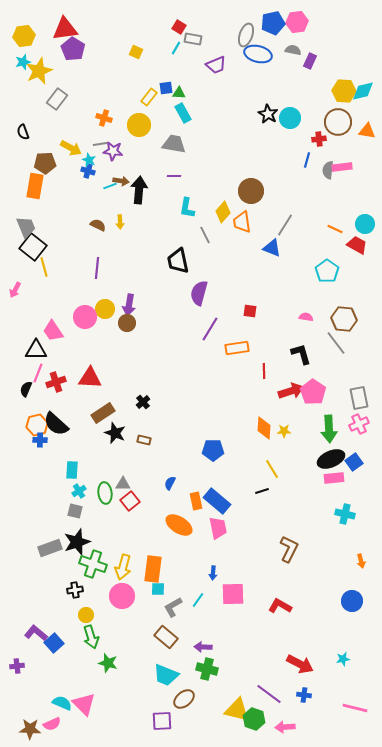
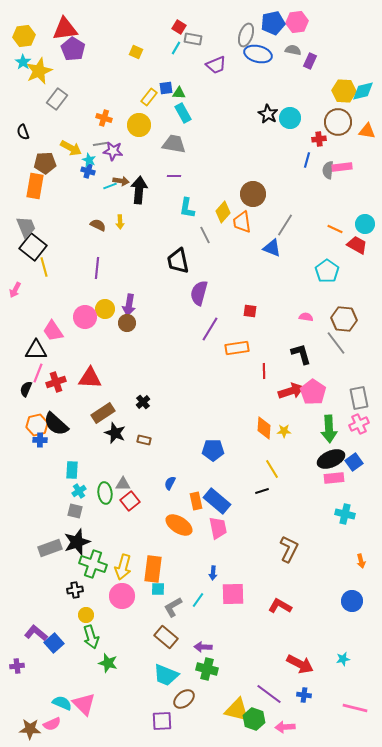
cyan star at (23, 62): rotated 21 degrees counterclockwise
brown circle at (251, 191): moved 2 px right, 3 px down
